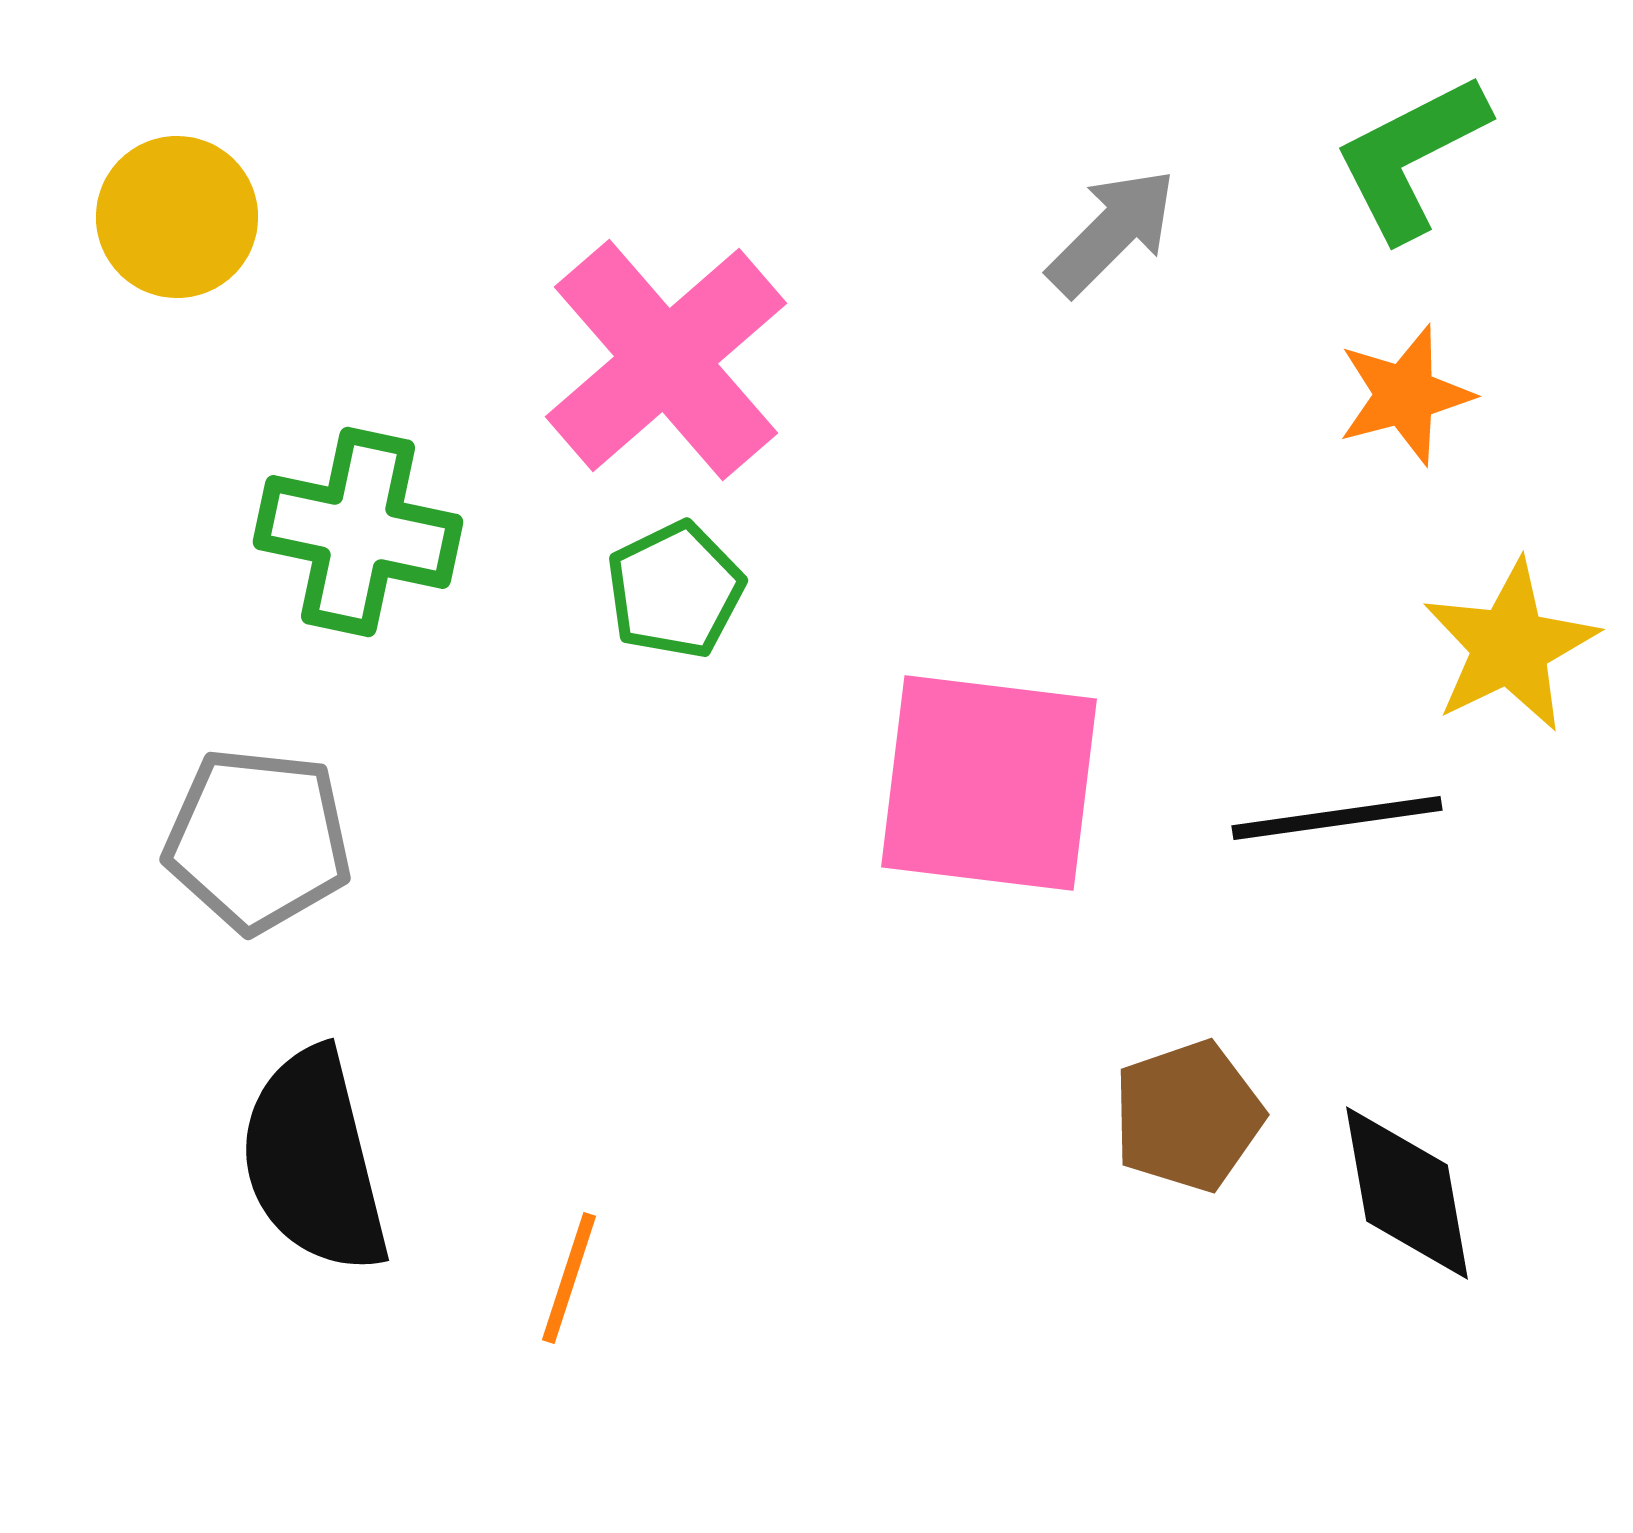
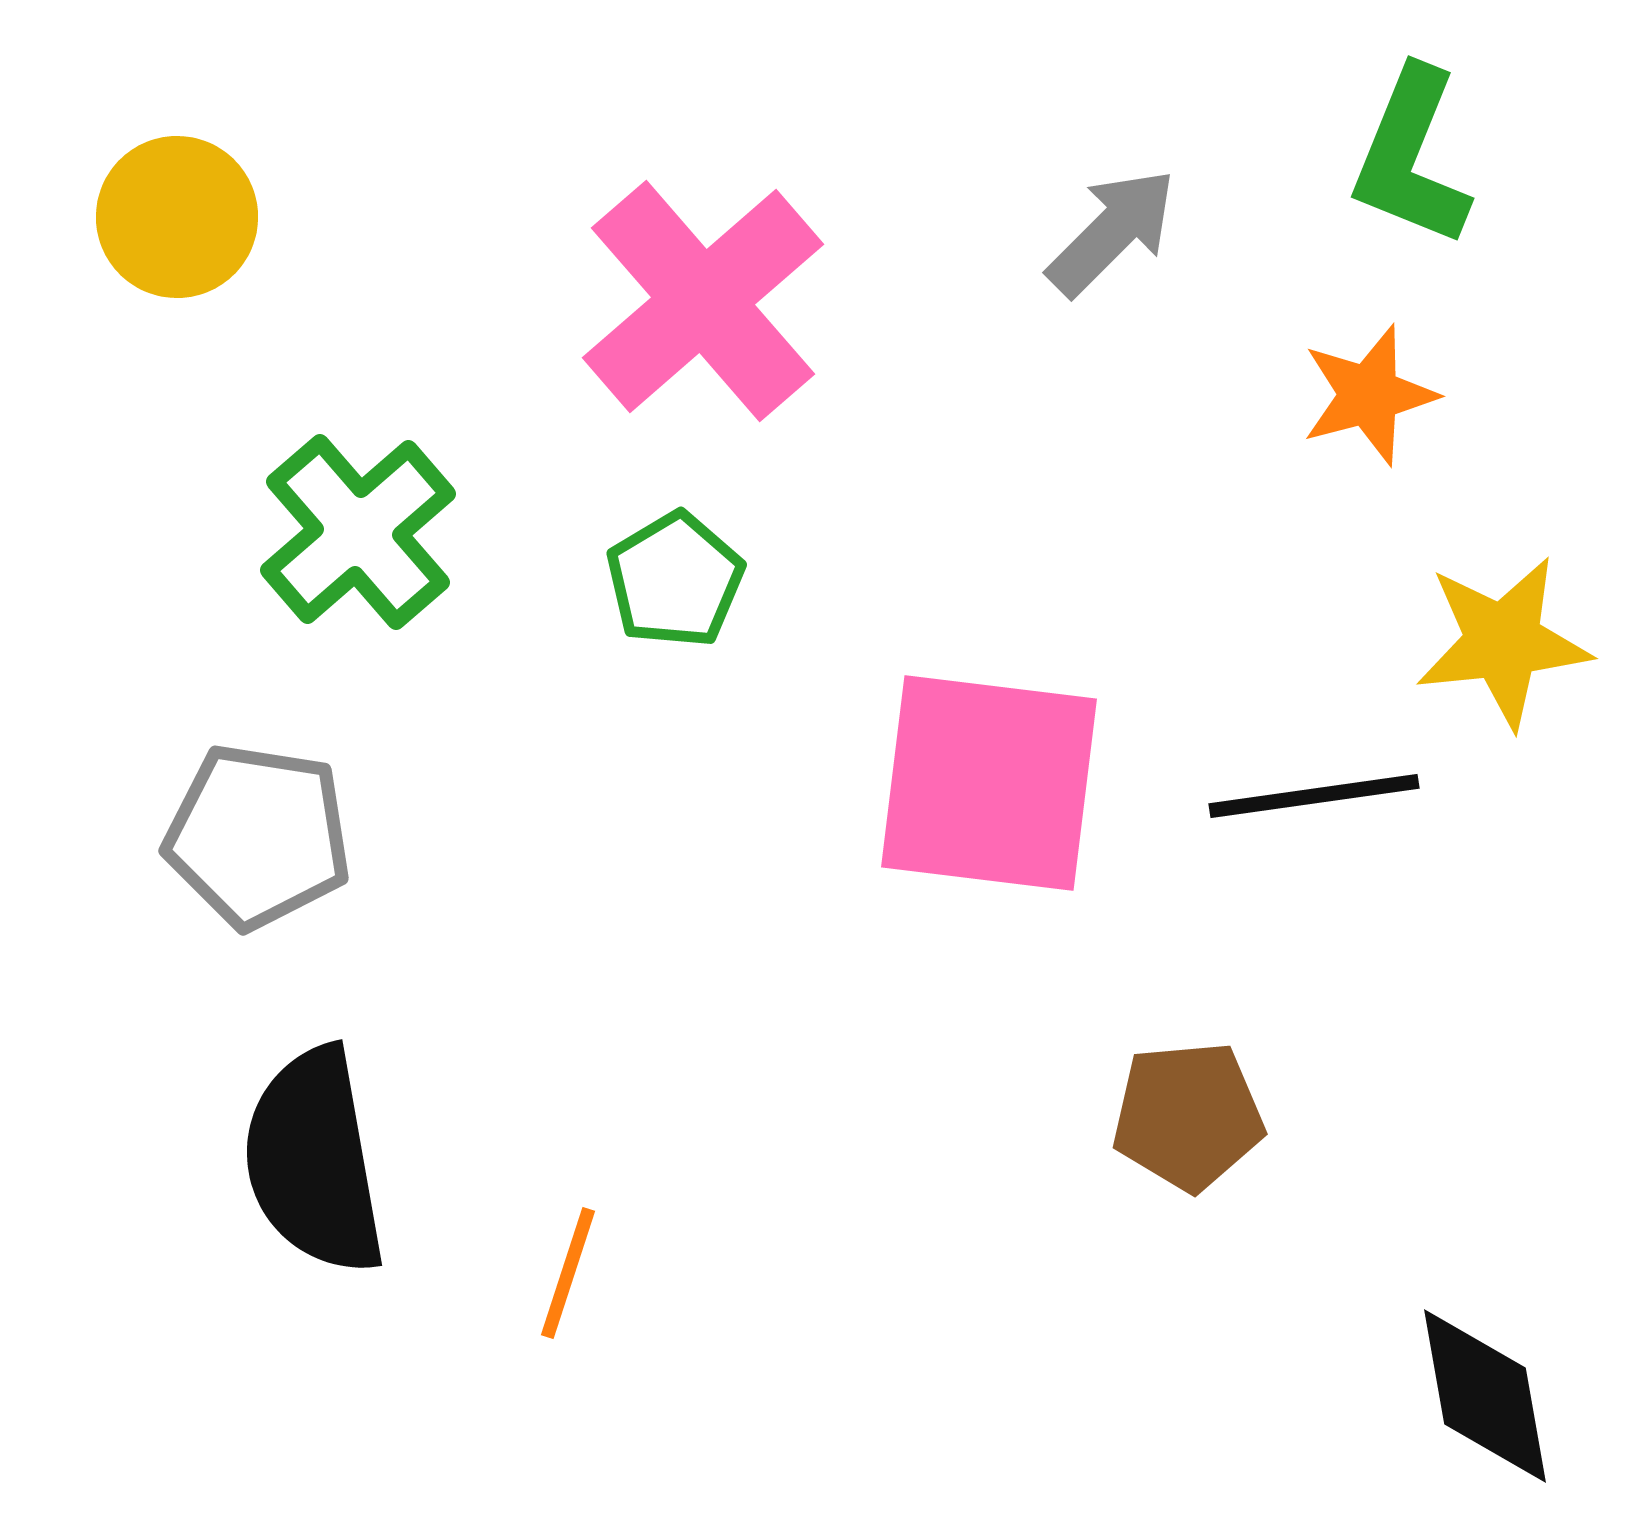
green L-shape: rotated 41 degrees counterclockwise
pink cross: moved 37 px right, 59 px up
orange star: moved 36 px left
green cross: rotated 37 degrees clockwise
green pentagon: moved 10 px up; rotated 5 degrees counterclockwise
yellow star: moved 7 px left, 4 px up; rotated 20 degrees clockwise
black line: moved 23 px left, 22 px up
gray pentagon: moved 4 px up; rotated 3 degrees clockwise
brown pentagon: rotated 14 degrees clockwise
black semicircle: rotated 4 degrees clockwise
black diamond: moved 78 px right, 203 px down
orange line: moved 1 px left, 5 px up
